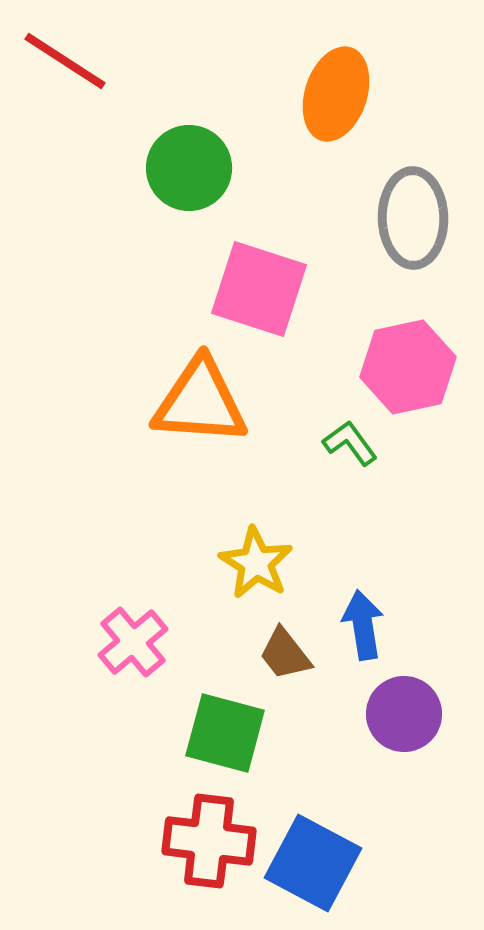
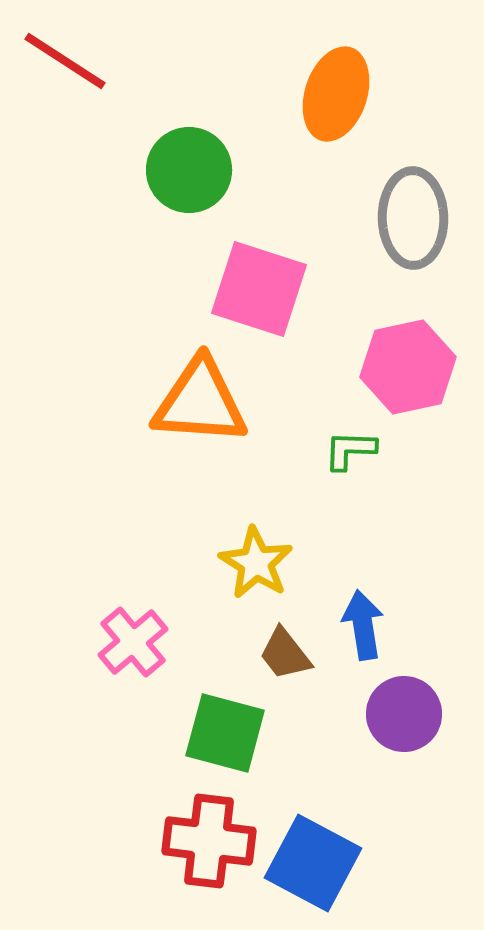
green circle: moved 2 px down
green L-shape: moved 7 px down; rotated 52 degrees counterclockwise
